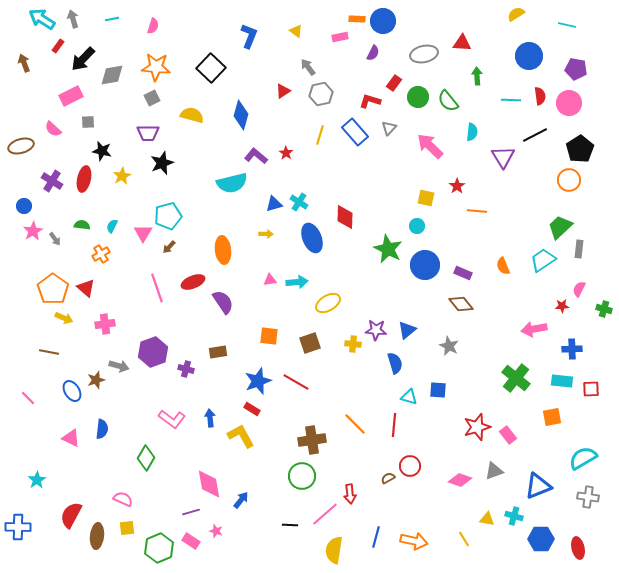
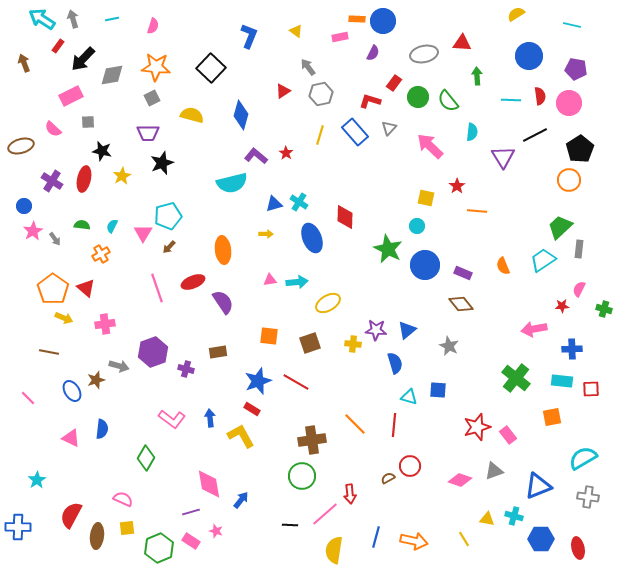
cyan line at (567, 25): moved 5 px right
